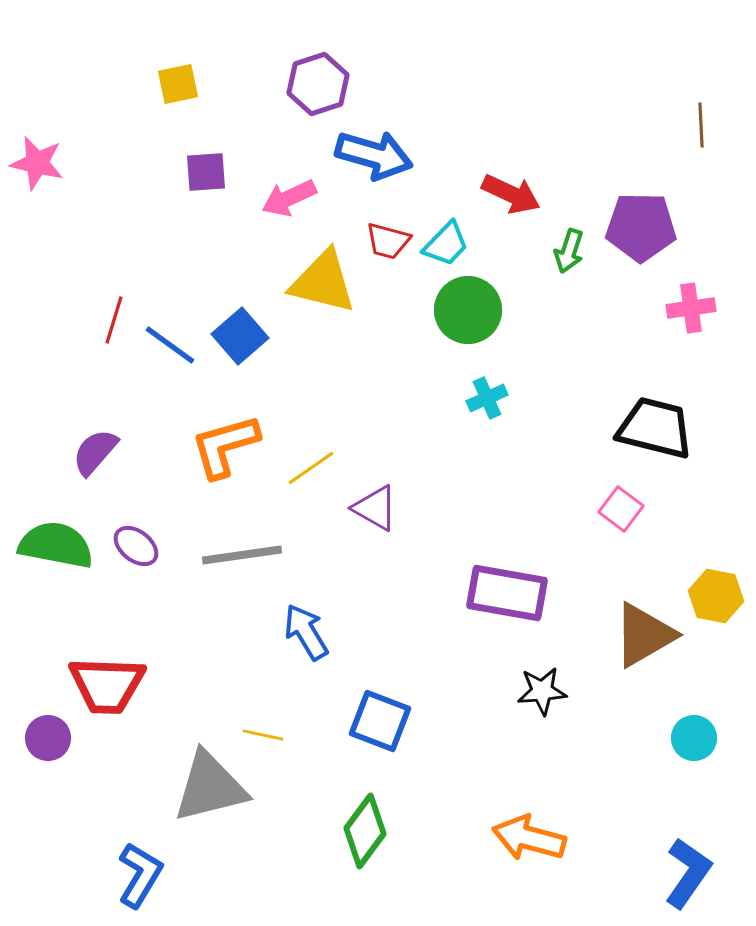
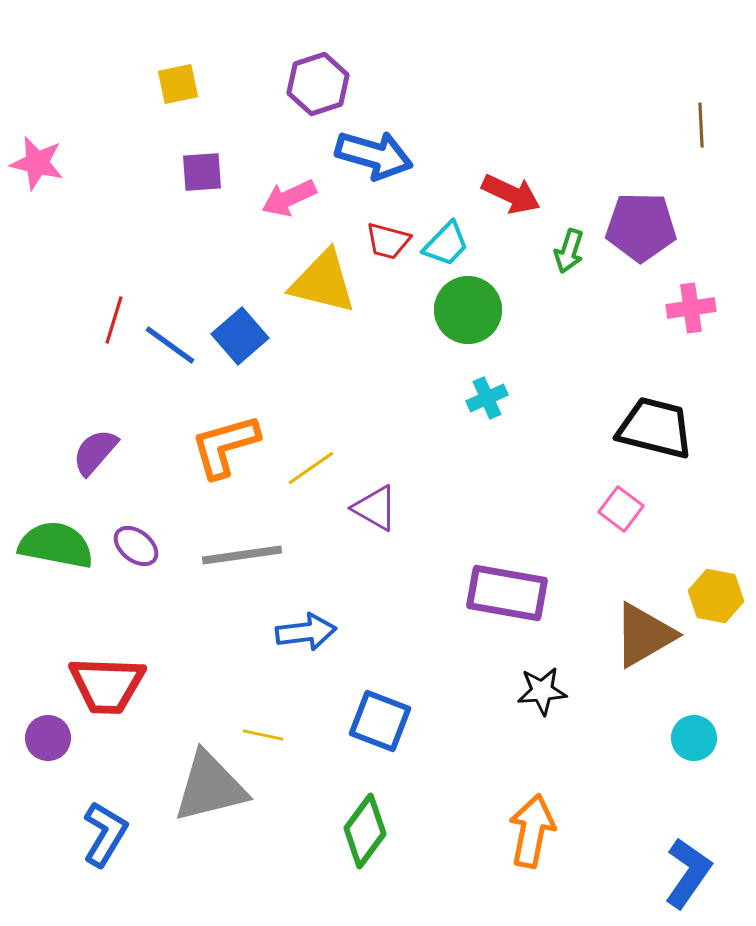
purple square at (206, 172): moved 4 px left
blue arrow at (306, 632): rotated 114 degrees clockwise
orange arrow at (529, 838): moved 3 px right, 7 px up; rotated 86 degrees clockwise
blue L-shape at (140, 875): moved 35 px left, 41 px up
